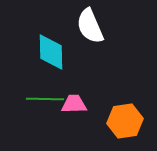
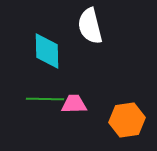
white semicircle: rotated 9 degrees clockwise
cyan diamond: moved 4 px left, 1 px up
orange hexagon: moved 2 px right, 1 px up
